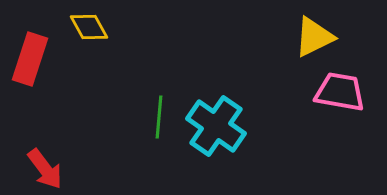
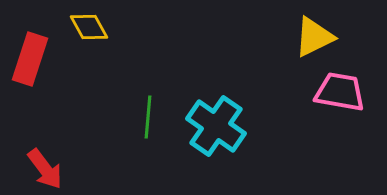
green line: moved 11 px left
